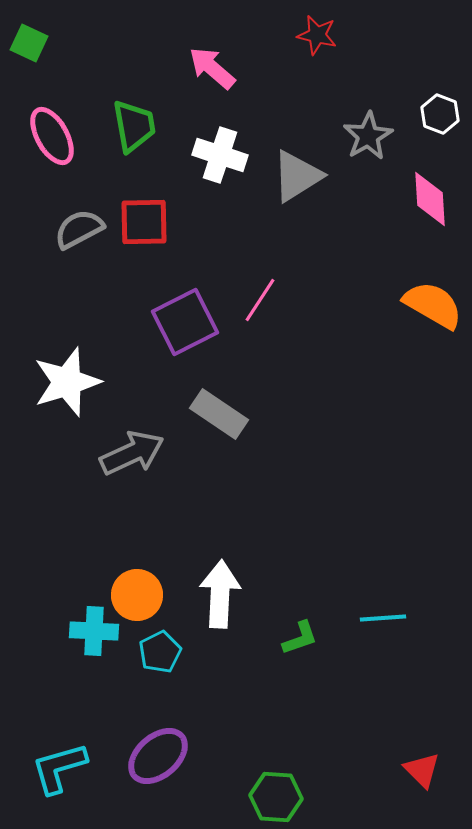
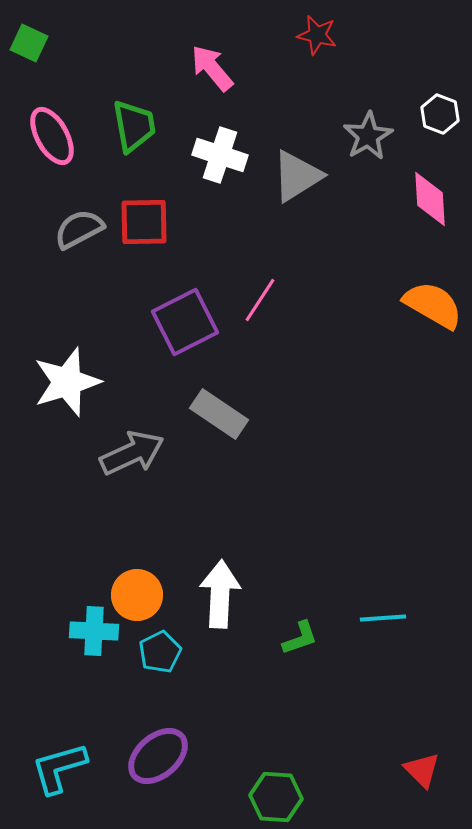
pink arrow: rotated 9 degrees clockwise
